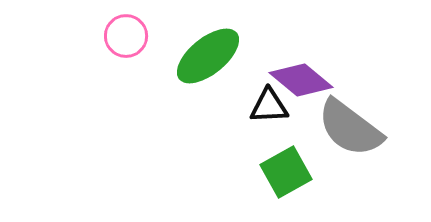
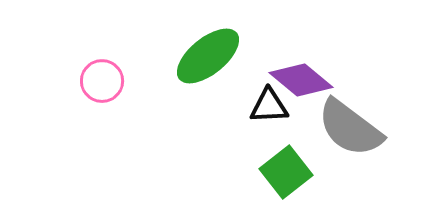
pink circle: moved 24 px left, 45 px down
green square: rotated 9 degrees counterclockwise
